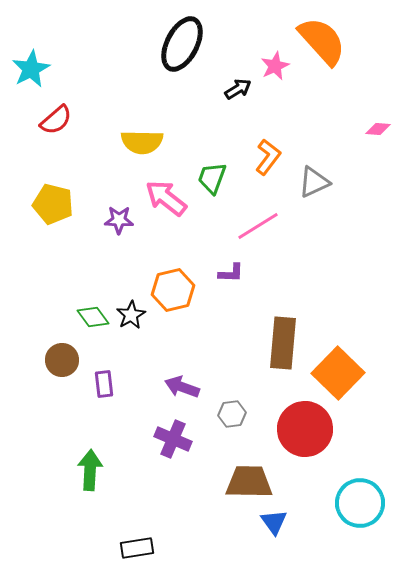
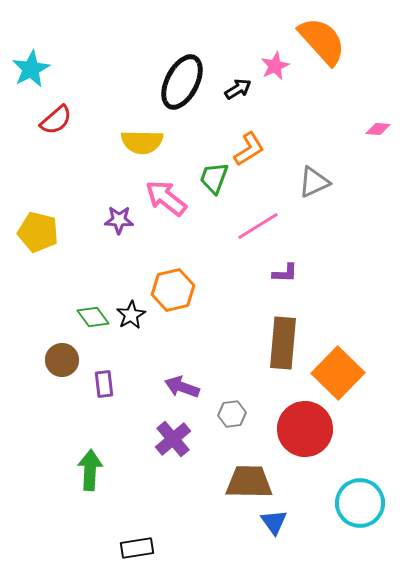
black ellipse: moved 38 px down
orange L-shape: moved 19 px left, 8 px up; rotated 21 degrees clockwise
green trapezoid: moved 2 px right
yellow pentagon: moved 15 px left, 28 px down
purple L-shape: moved 54 px right
purple cross: rotated 27 degrees clockwise
